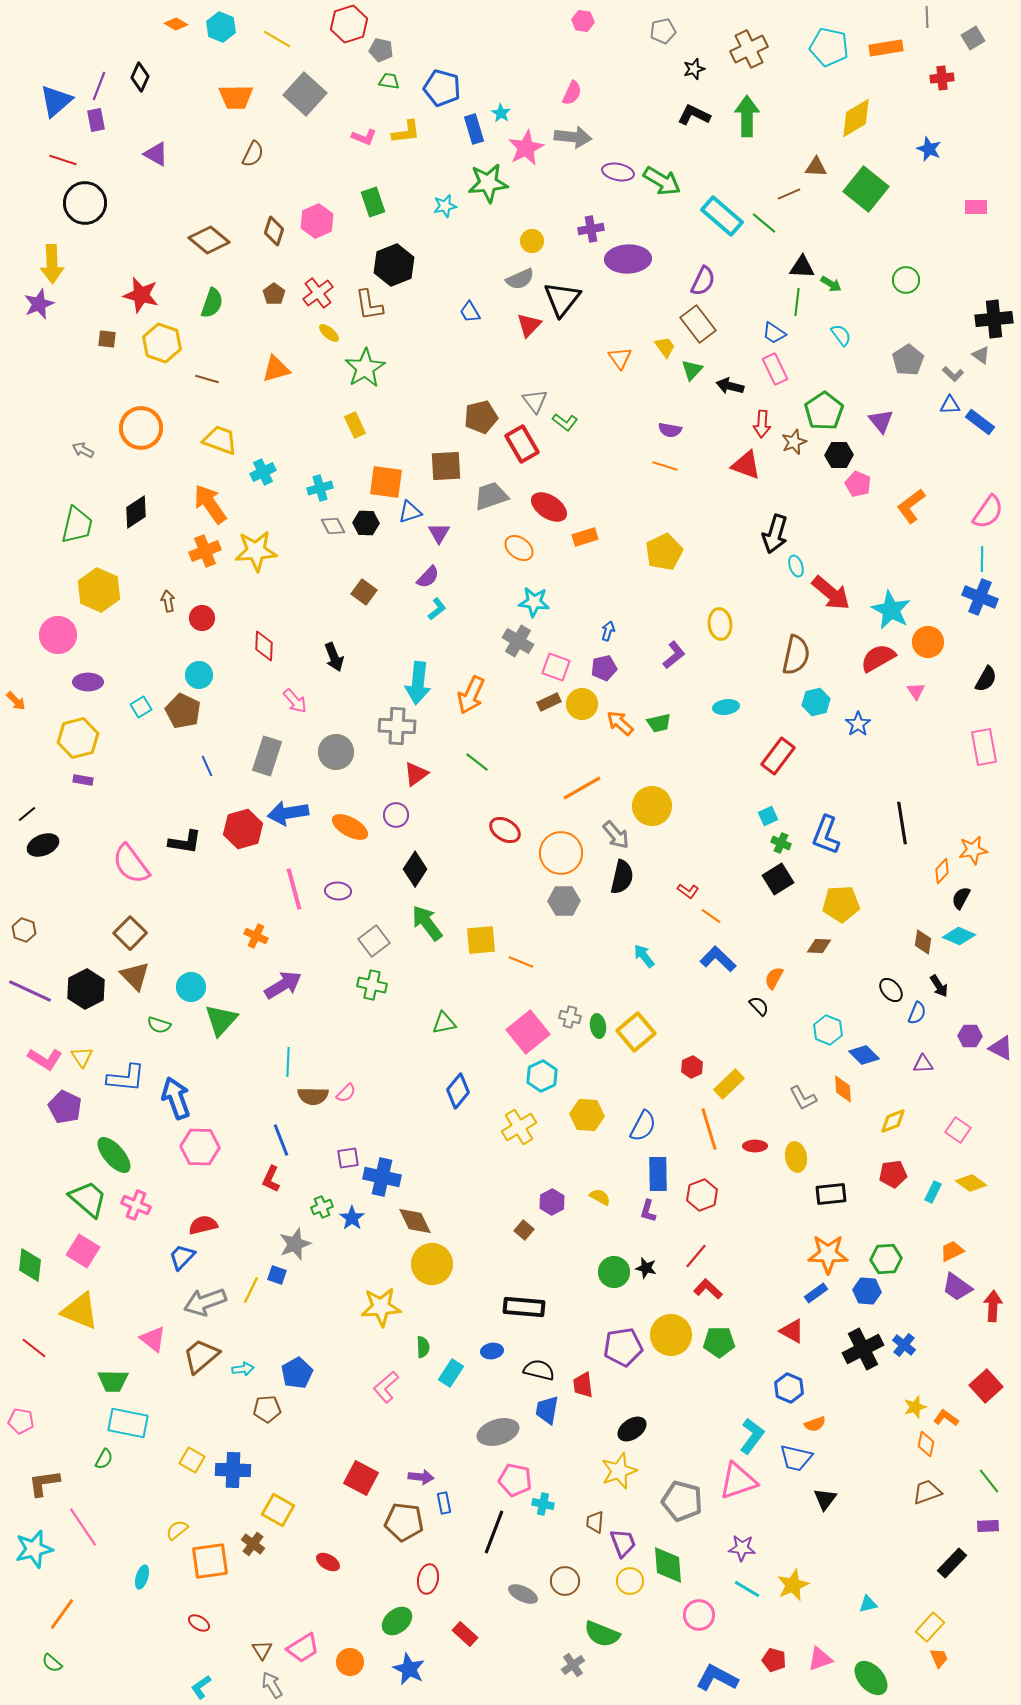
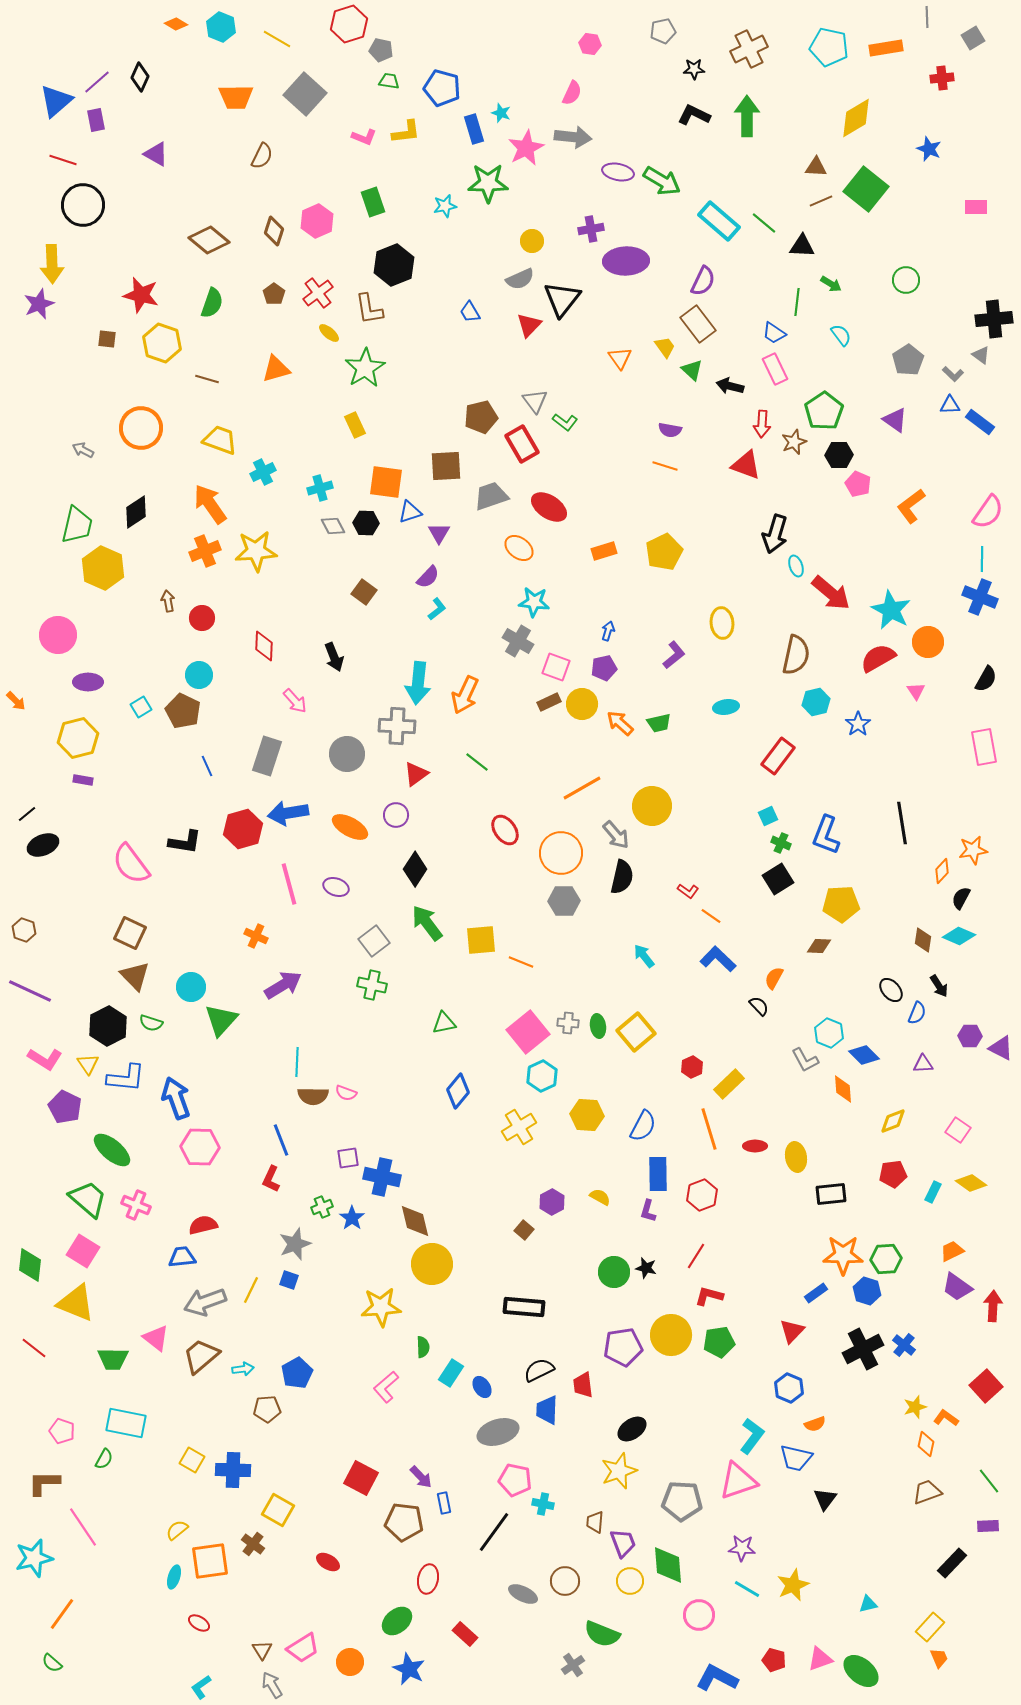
pink hexagon at (583, 21): moved 7 px right, 23 px down
black star at (694, 69): rotated 15 degrees clockwise
purple line at (99, 86): moved 2 px left, 4 px up; rotated 28 degrees clockwise
cyan star at (501, 113): rotated 12 degrees counterclockwise
brown semicircle at (253, 154): moved 9 px right, 2 px down
green star at (488, 183): rotated 6 degrees clockwise
brown line at (789, 194): moved 32 px right, 7 px down
black circle at (85, 203): moved 2 px left, 2 px down
cyan rectangle at (722, 216): moved 3 px left, 5 px down
purple ellipse at (628, 259): moved 2 px left, 2 px down
black triangle at (802, 267): moved 21 px up
brown L-shape at (369, 305): moved 4 px down
green triangle at (692, 370): rotated 30 degrees counterclockwise
purple triangle at (881, 421): moved 14 px right, 1 px up; rotated 16 degrees counterclockwise
orange rectangle at (585, 537): moved 19 px right, 14 px down
yellow hexagon at (99, 590): moved 4 px right, 22 px up
yellow ellipse at (720, 624): moved 2 px right, 1 px up
orange arrow at (471, 695): moved 6 px left
gray circle at (336, 752): moved 11 px right, 2 px down
red ellipse at (505, 830): rotated 24 degrees clockwise
pink line at (294, 889): moved 5 px left, 5 px up
purple ellipse at (338, 891): moved 2 px left, 4 px up; rotated 15 degrees clockwise
brown square at (130, 933): rotated 20 degrees counterclockwise
brown diamond at (923, 942): moved 2 px up
black hexagon at (86, 989): moved 22 px right, 37 px down
gray cross at (570, 1017): moved 2 px left, 6 px down; rotated 10 degrees counterclockwise
green semicircle at (159, 1025): moved 8 px left, 2 px up
cyan hexagon at (828, 1030): moved 1 px right, 3 px down
yellow triangle at (82, 1057): moved 6 px right, 7 px down
cyan line at (288, 1062): moved 9 px right
pink semicircle at (346, 1093): rotated 65 degrees clockwise
gray L-shape at (803, 1098): moved 2 px right, 38 px up
green ellipse at (114, 1155): moved 2 px left, 5 px up; rotated 9 degrees counterclockwise
brown diamond at (415, 1221): rotated 12 degrees clockwise
orange star at (828, 1254): moved 15 px right, 1 px down
red line at (696, 1256): rotated 8 degrees counterclockwise
blue trapezoid at (182, 1257): rotated 40 degrees clockwise
blue square at (277, 1275): moved 12 px right, 5 px down
red L-shape at (708, 1289): moved 1 px right, 7 px down; rotated 28 degrees counterclockwise
blue hexagon at (867, 1291): rotated 12 degrees clockwise
yellow triangle at (80, 1311): moved 4 px left, 8 px up
red triangle at (792, 1331): rotated 44 degrees clockwise
pink triangle at (153, 1339): moved 3 px right, 1 px up
green pentagon at (719, 1342): rotated 8 degrees counterclockwise
blue ellipse at (492, 1351): moved 10 px left, 36 px down; rotated 65 degrees clockwise
black semicircle at (539, 1370): rotated 40 degrees counterclockwise
green trapezoid at (113, 1381): moved 22 px up
blue trapezoid at (547, 1410): rotated 8 degrees counterclockwise
pink pentagon at (21, 1421): moved 41 px right, 10 px down; rotated 10 degrees clockwise
cyan rectangle at (128, 1423): moved 2 px left
purple arrow at (421, 1477): rotated 40 degrees clockwise
brown L-shape at (44, 1483): rotated 8 degrees clockwise
gray pentagon at (682, 1501): rotated 12 degrees counterclockwise
black line at (494, 1532): rotated 15 degrees clockwise
cyan star at (34, 1549): moved 9 px down
cyan ellipse at (142, 1577): moved 32 px right
green ellipse at (871, 1678): moved 10 px left, 7 px up; rotated 9 degrees counterclockwise
